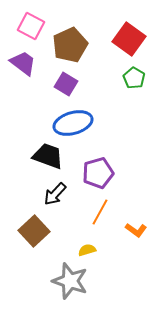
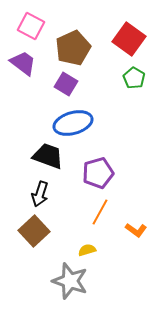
brown pentagon: moved 3 px right, 3 px down
black arrow: moved 15 px left; rotated 25 degrees counterclockwise
